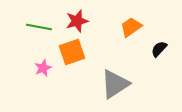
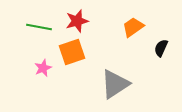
orange trapezoid: moved 2 px right
black semicircle: moved 2 px right, 1 px up; rotated 18 degrees counterclockwise
